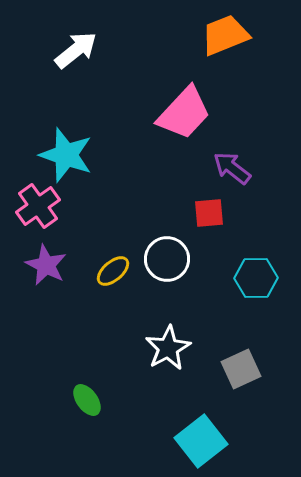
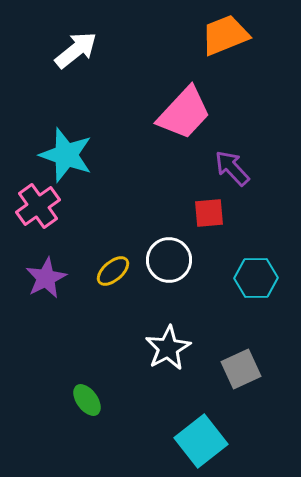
purple arrow: rotated 9 degrees clockwise
white circle: moved 2 px right, 1 px down
purple star: moved 13 px down; rotated 18 degrees clockwise
